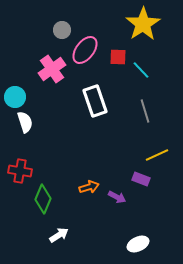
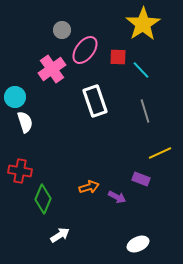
yellow line: moved 3 px right, 2 px up
white arrow: moved 1 px right
